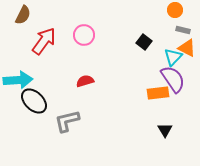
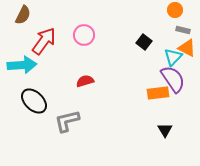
cyan arrow: moved 4 px right, 15 px up
